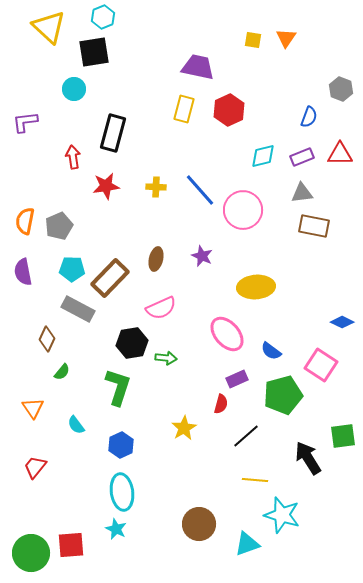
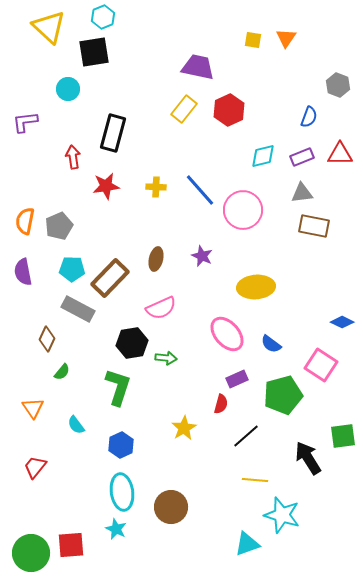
cyan circle at (74, 89): moved 6 px left
gray hexagon at (341, 89): moved 3 px left, 4 px up
yellow rectangle at (184, 109): rotated 24 degrees clockwise
blue semicircle at (271, 351): moved 7 px up
brown circle at (199, 524): moved 28 px left, 17 px up
